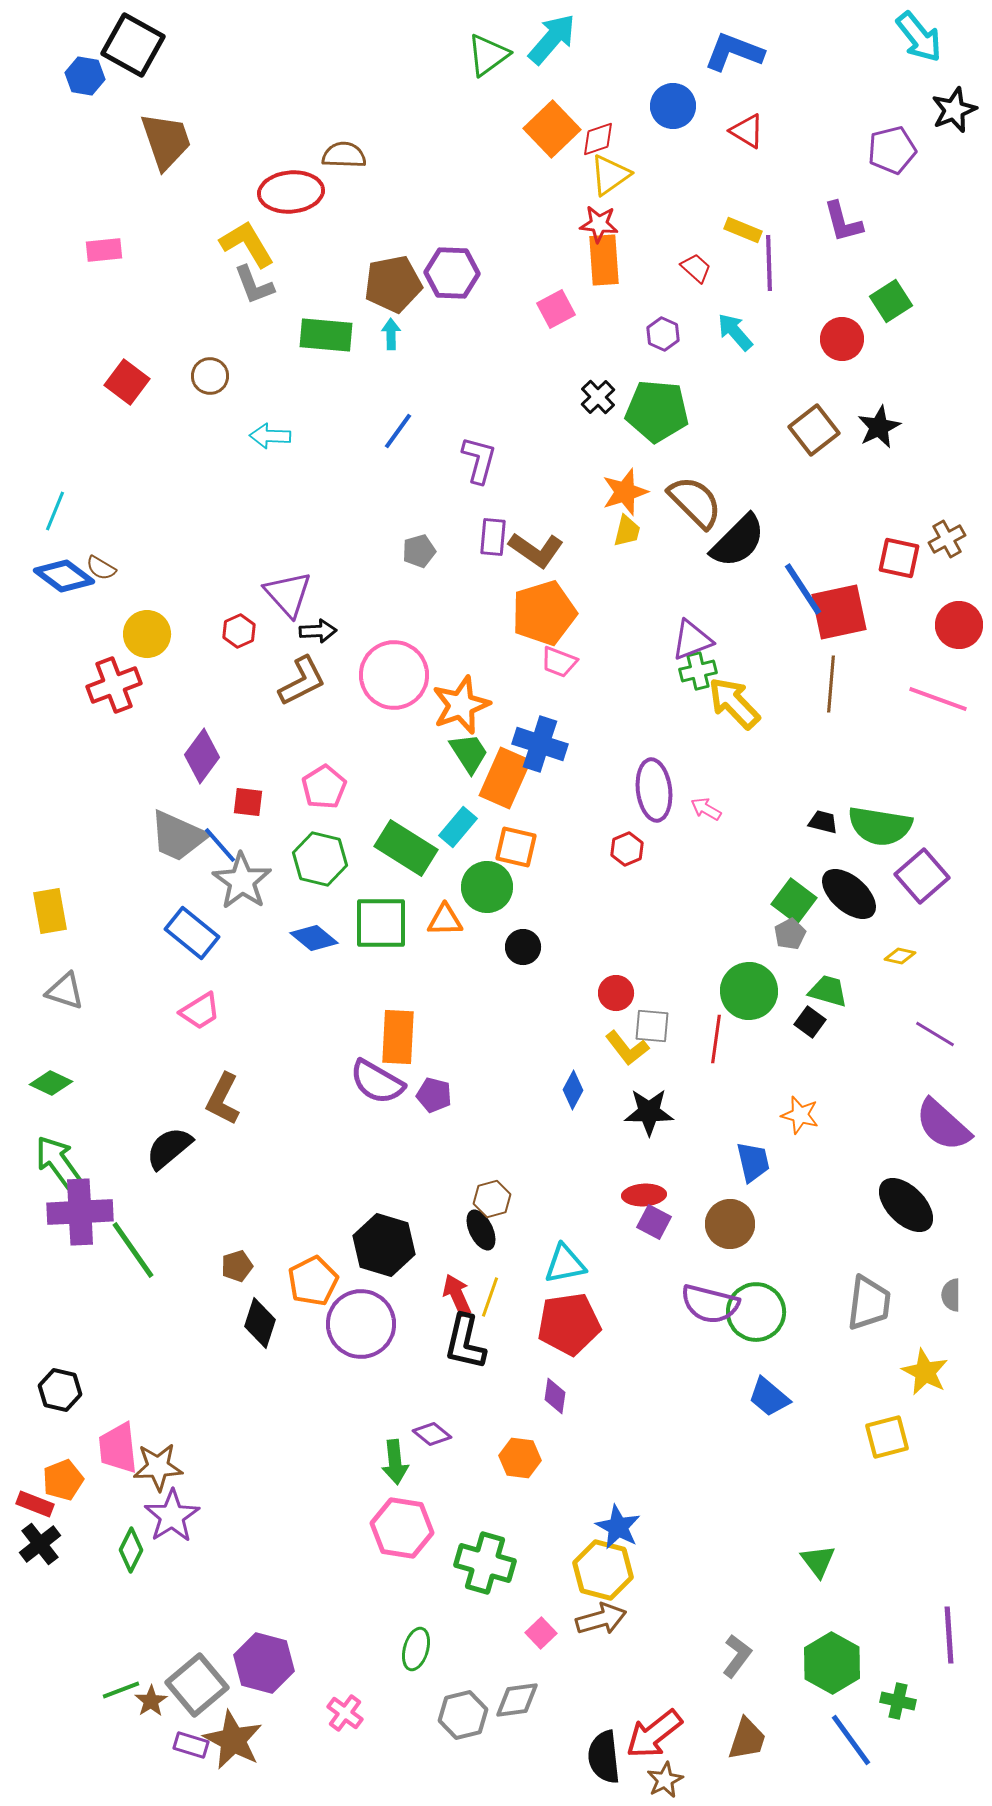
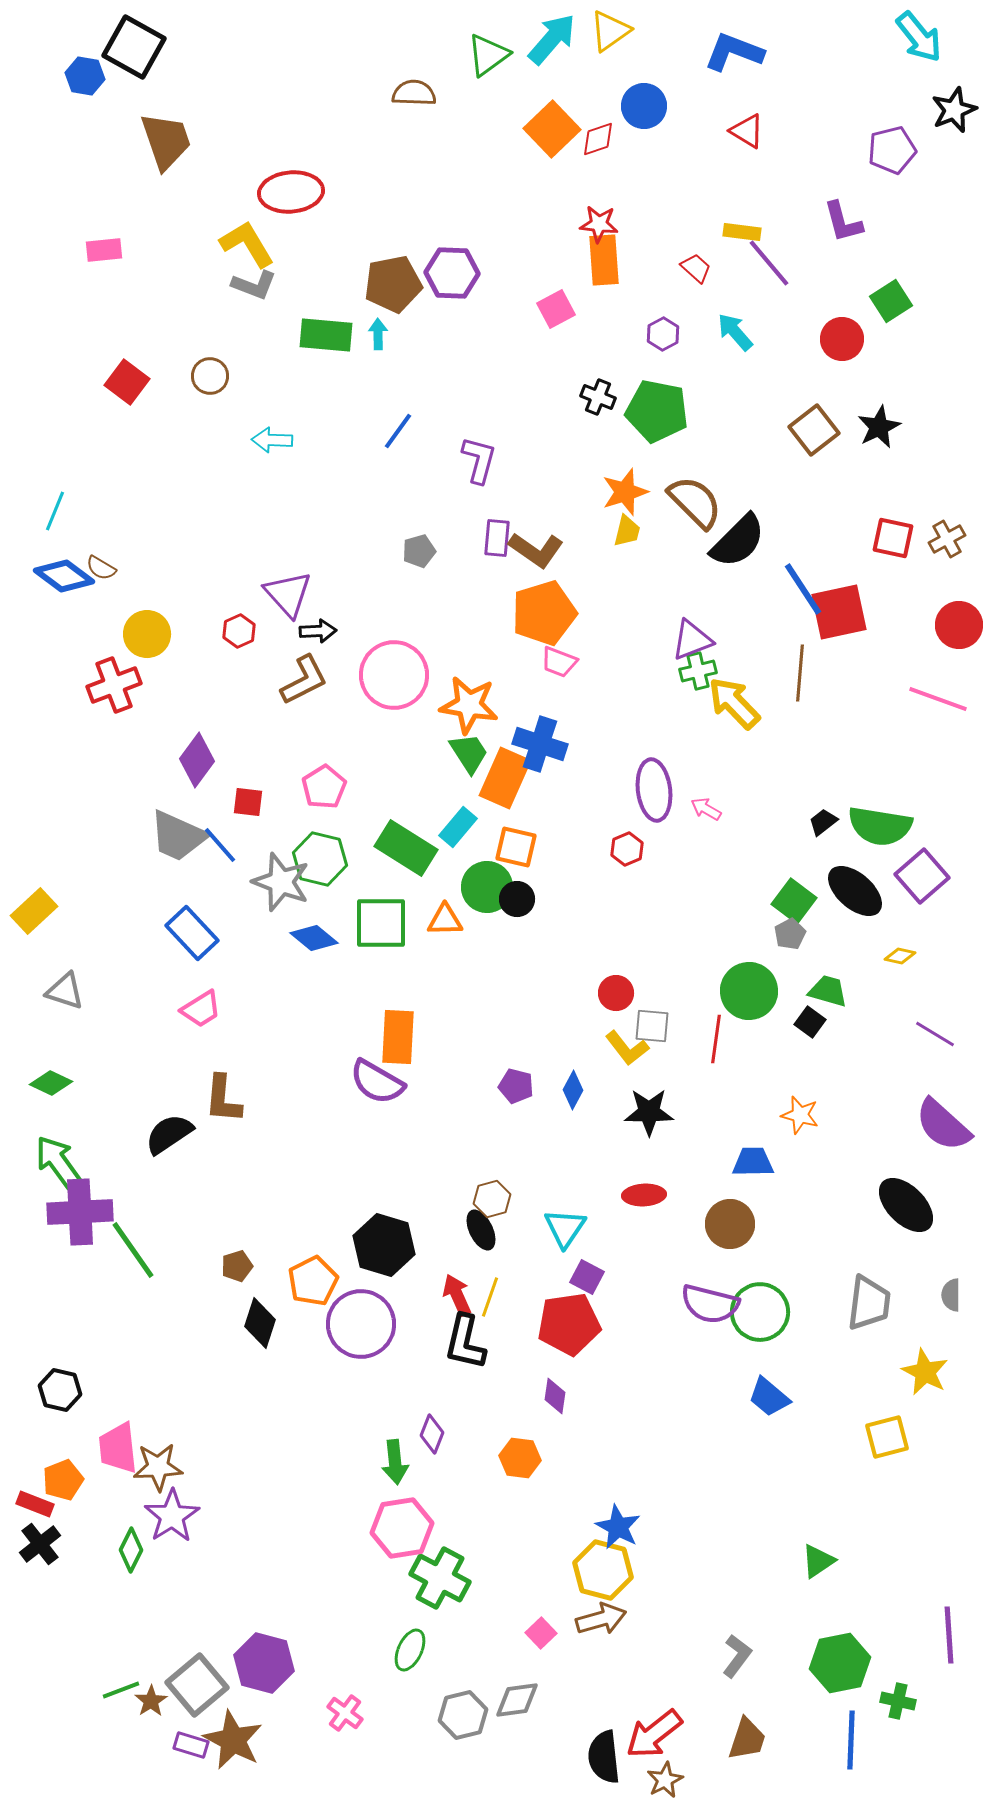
black square at (133, 45): moved 1 px right, 2 px down
blue circle at (673, 106): moved 29 px left
brown semicircle at (344, 155): moved 70 px right, 62 px up
yellow triangle at (610, 175): moved 144 px up
yellow rectangle at (743, 230): moved 1 px left, 2 px down; rotated 15 degrees counterclockwise
purple line at (769, 263): rotated 38 degrees counterclockwise
gray L-shape at (254, 285): rotated 48 degrees counterclockwise
cyan arrow at (391, 334): moved 13 px left
purple hexagon at (663, 334): rotated 8 degrees clockwise
black cross at (598, 397): rotated 24 degrees counterclockwise
green pentagon at (657, 411): rotated 6 degrees clockwise
cyan arrow at (270, 436): moved 2 px right, 4 px down
purple rectangle at (493, 537): moved 4 px right, 1 px down
red square at (899, 558): moved 6 px left, 20 px up
brown L-shape at (302, 681): moved 2 px right, 1 px up
brown line at (831, 684): moved 31 px left, 11 px up
orange star at (461, 705): moved 8 px right; rotated 30 degrees clockwise
purple diamond at (202, 756): moved 5 px left, 4 px down
black trapezoid at (823, 822): rotated 52 degrees counterclockwise
gray star at (242, 881): moved 39 px right, 1 px down; rotated 14 degrees counterclockwise
black ellipse at (849, 894): moved 6 px right, 3 px up
yellow rectangle at (50, 911): moved 16 px left; rotated 57 degrees clockwise
blue rectangle at (192, 933): rotated 8 degrees clockwise
black circle at (523, 947): moved 6 px left, 48 px up
pink trapezoid at (200, 1011): moved 1 px right, 2 px up
purple pentagon at (434, 1095): moved 82 px right, 9 px up
brown L-shape at (223, 1099): rotated 22 degrees counterclockwise
black semicircle at (169, 1148): moved 14 px up; rotated 6 degrees clockwise
blue trapezoid at (753, 1162): rotated 78 degrees counterclockwise
purple square at (654, 1222): moved 67 px left, 55 px down
cyan triangle at (565, 1264): moved 36 px up; rotated 45 degrees counterclockwise
green circle at (756, 1312): moved 4 px right
purple diamond at (432, 1434): rotated 72 degrees clockwise
pink hexagon at (402, 1528): rotated 18 degrees counterclockwise
green triangle at (818, 1561): rotated 33 degrees clockwise
green cross at (485, 1563): moved 45 px left, 15 px down; rotated 12 degrees clockwise
green ellipse at (416, 1649): moved 6 px left, 1 px down; rotated 9 degrees clockwise
green hexagon at (832, 1663): moved 8 px right; rotated 20 degrees clockwise
blue line at (851, 1740): rotated 38 degrees clockwise
